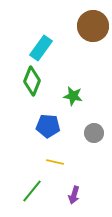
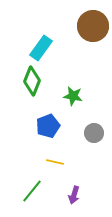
blue pentagon: rotated 25 degrees counterclockwise
